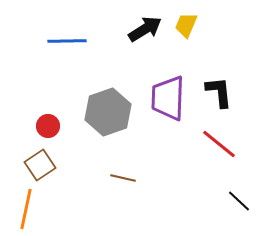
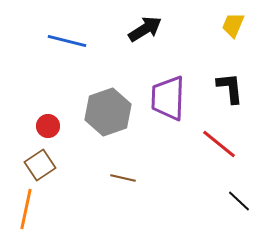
yellow trapezoid: moved 47 px right
blue line: rotated 15 degrees clockwise
black L-shape: moved 11 px right, 4 px up
